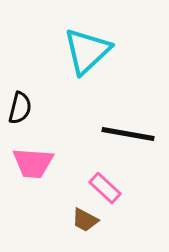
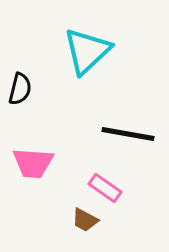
black semicircle: moved 19 px up
pink rectangle: rotated 8 degrees counterclockwise
